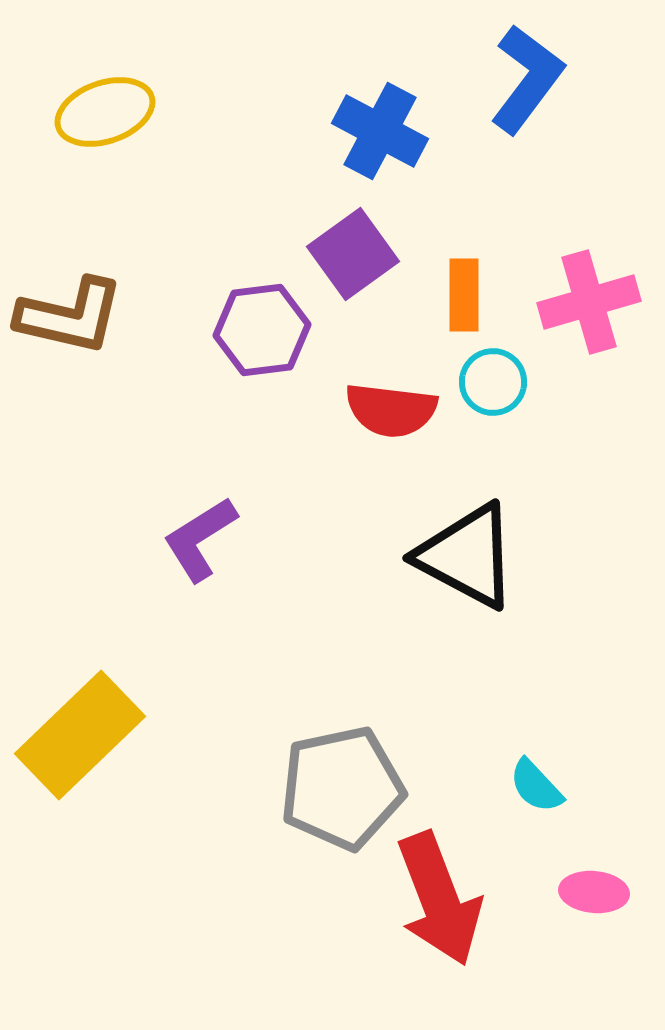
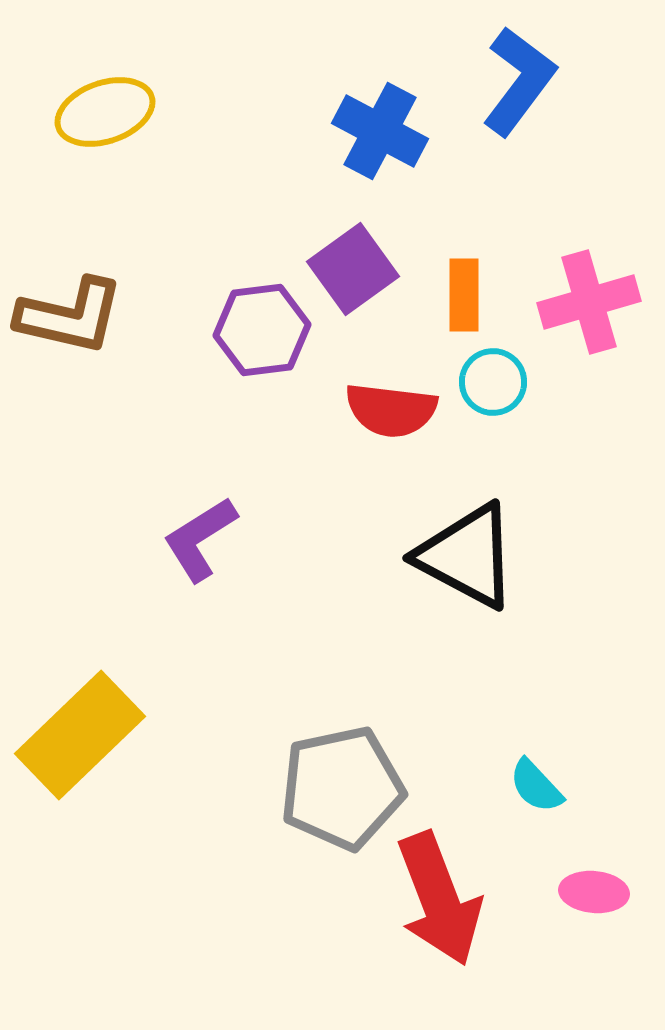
blue L-shape: moved 8 px left, 2 px down
purple square: moved 15 px down
